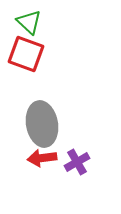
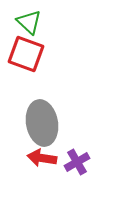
gray ellipse: moved 1 px up
red arrow: rotated 16 degrees clockwise
